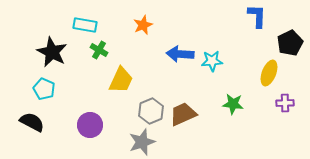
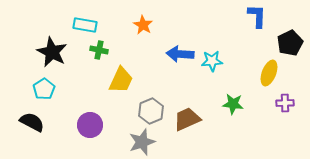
orange star: rotated 18 degrees counterclockwise
green cross: rotated 18 degrees counterclockwise
cyan pentagon: rotated 15 degrees clockwise
brown trapezoid: moved 4 px right, 5 px down
